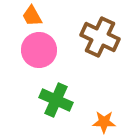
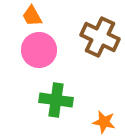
green cross: rotated 16 degrees counterclockwise
orange star: rotated 10 degrees clockwise
